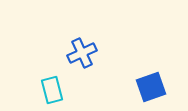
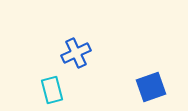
blue cross: moved 6 px left
